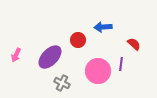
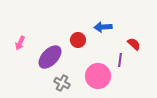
pink arrow: moved 4 px right, 12 px up
purple line: moved 1 px left, 4 px up
pink circle: moved 5 px down
